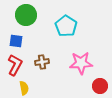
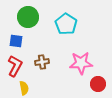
green circle: moved 2 px right, 2 px down
cyan pentagon: moved 2 px up
red L-shape: moved 1 px down
red circle: moved 2 px left, 2 px up
